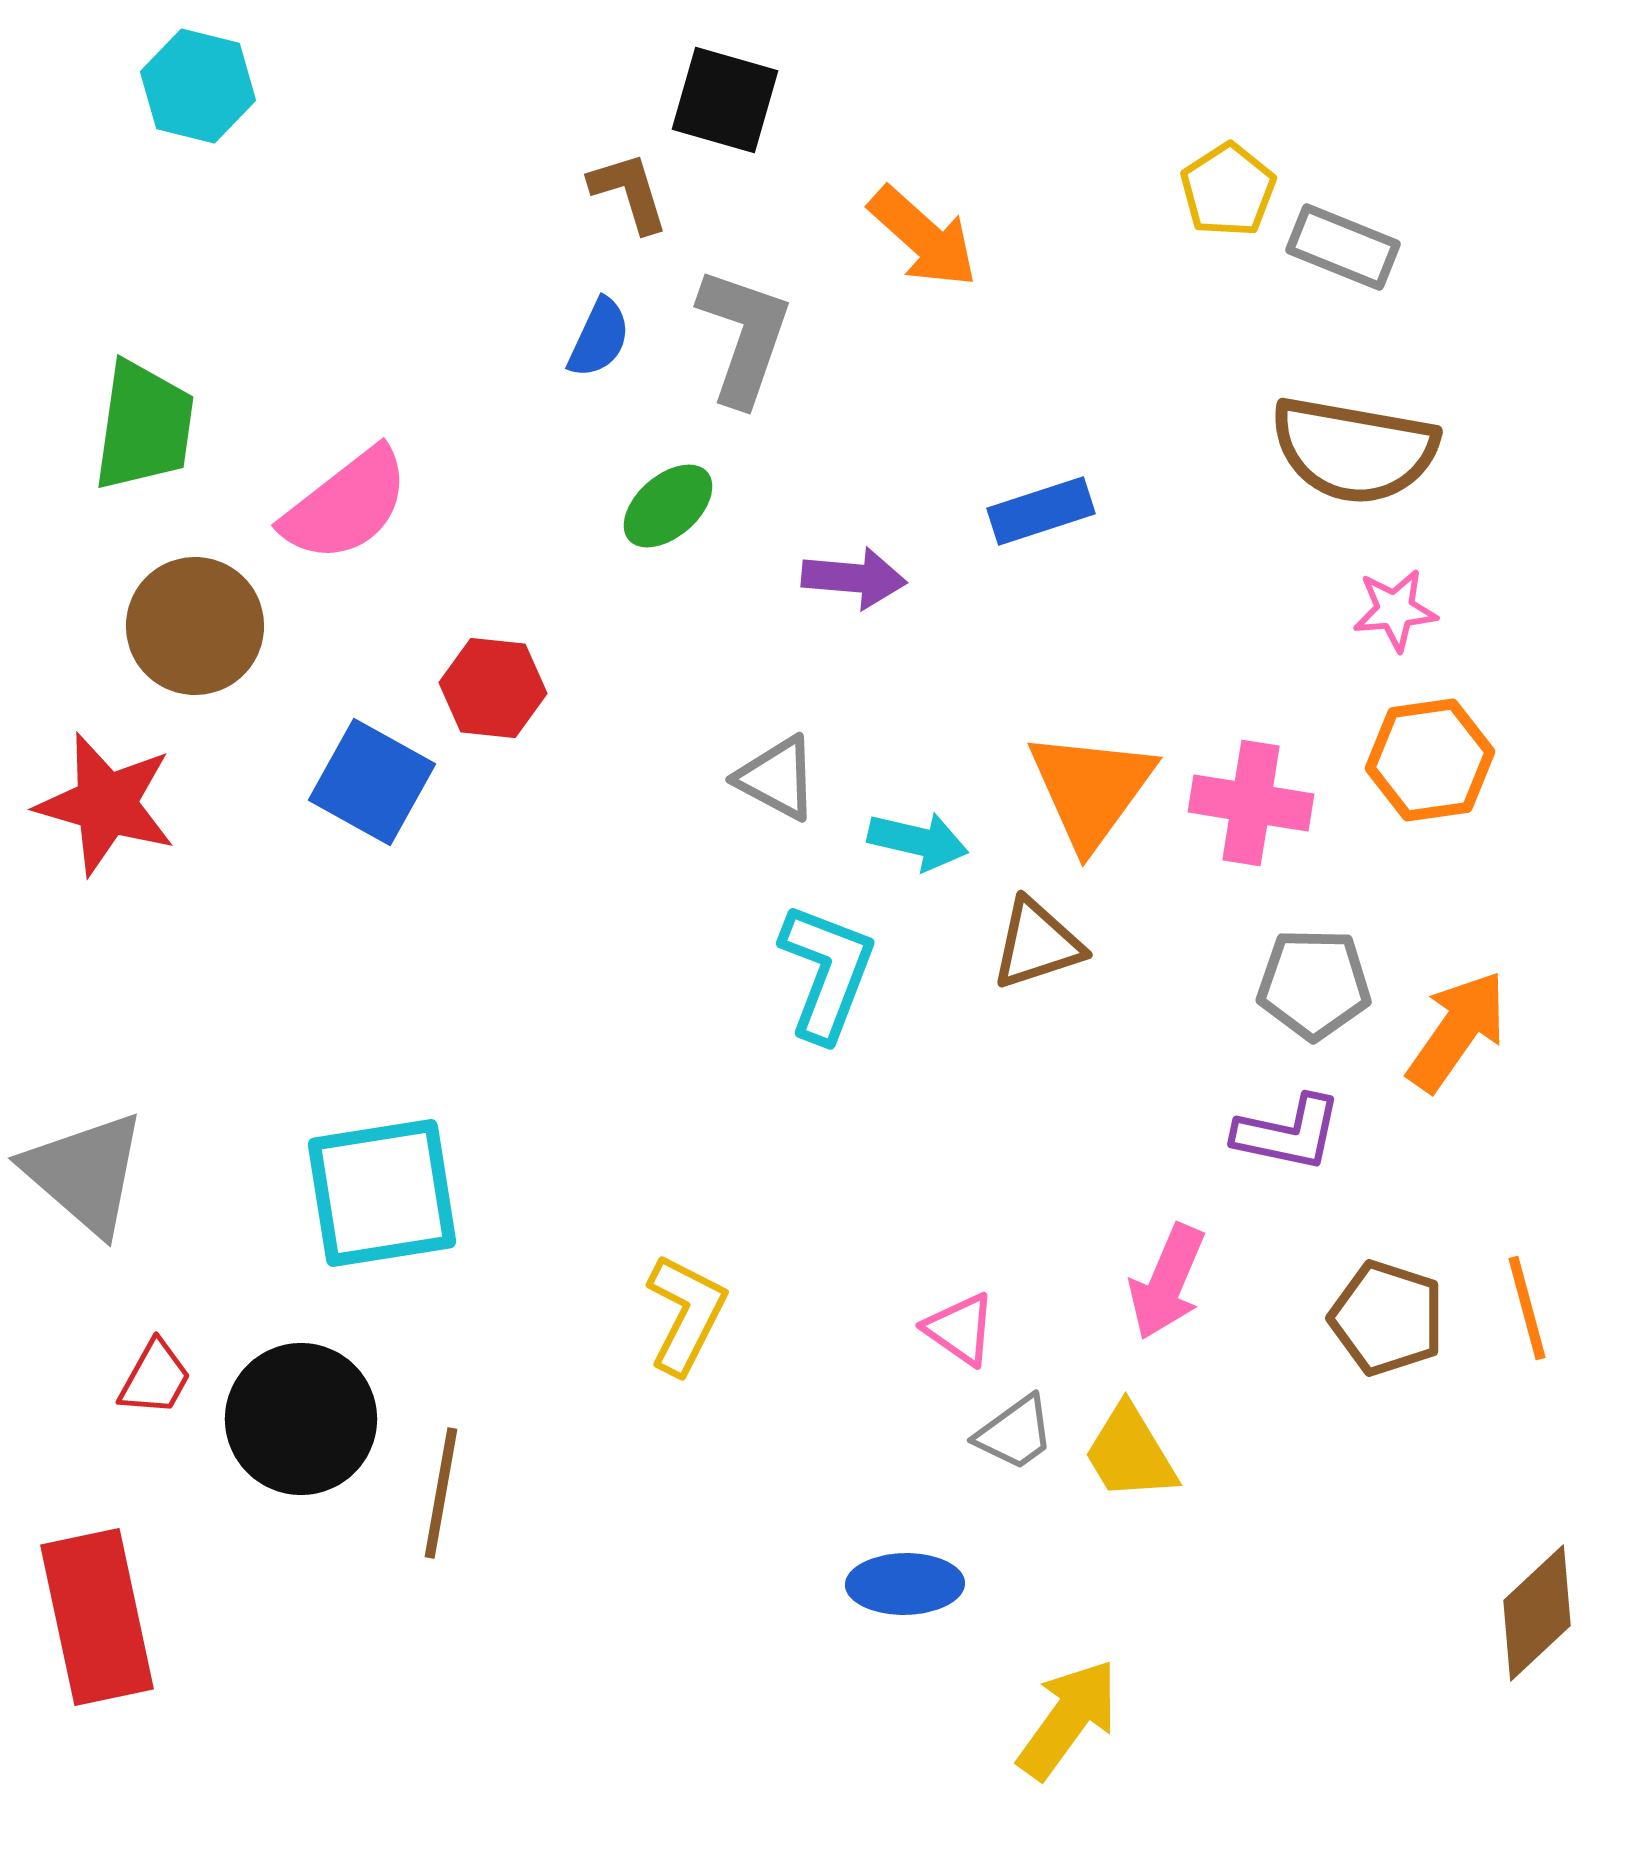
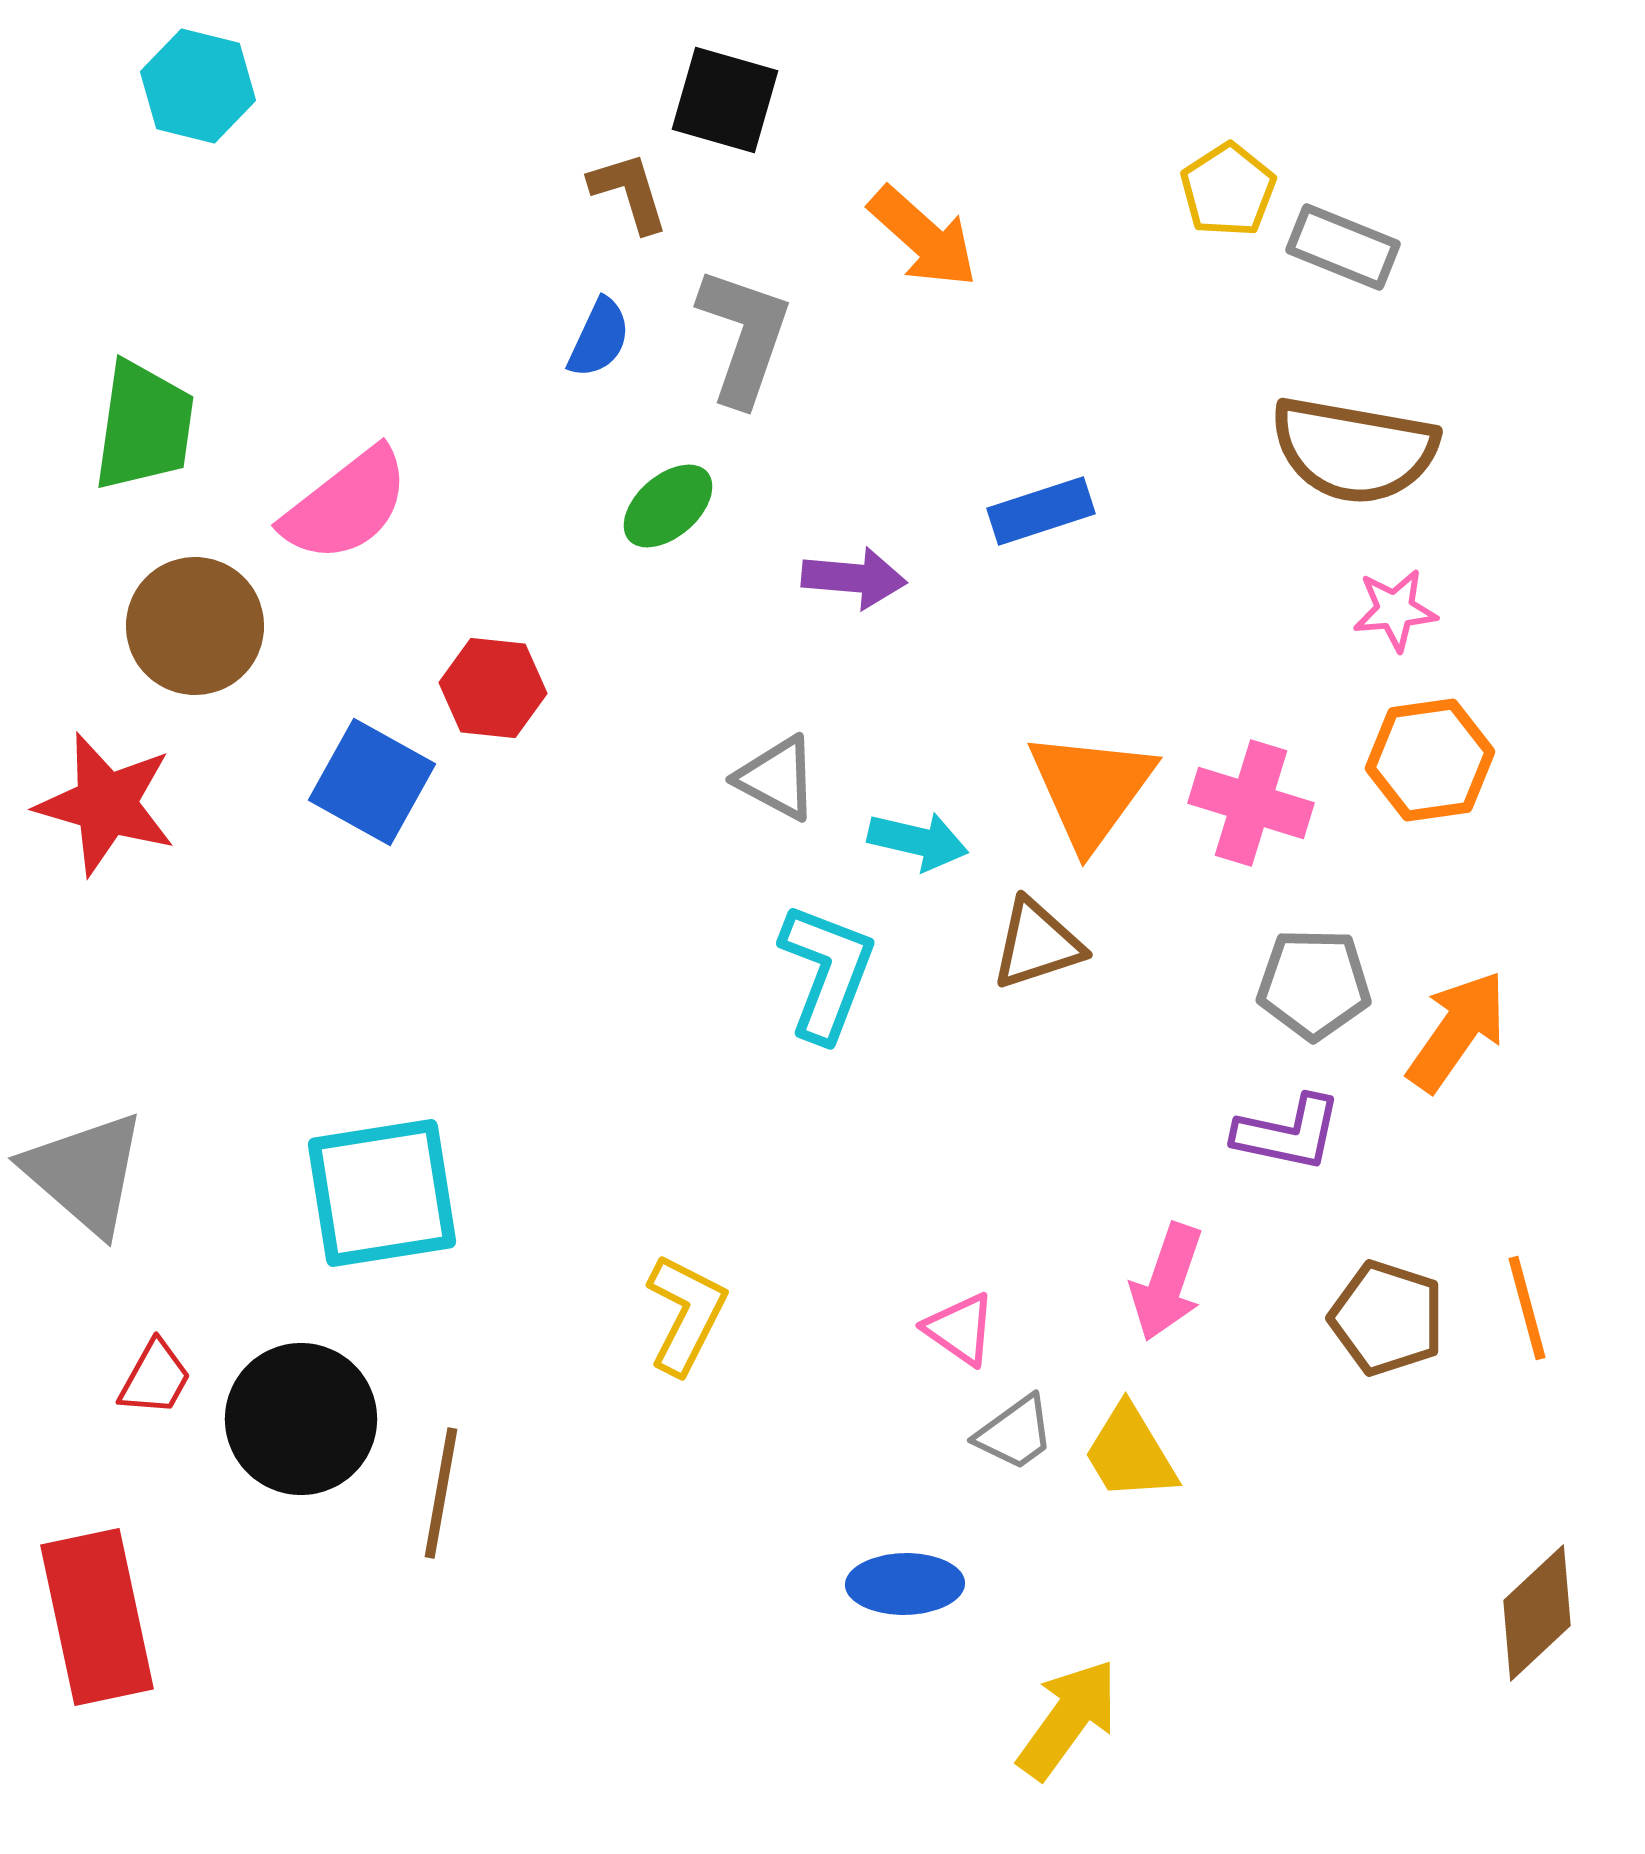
pink cross at (1251, 803): rotated 8 degrees clockwise
pink arrow at (1167, 1282): rotated 4 degrees counterclockwise
